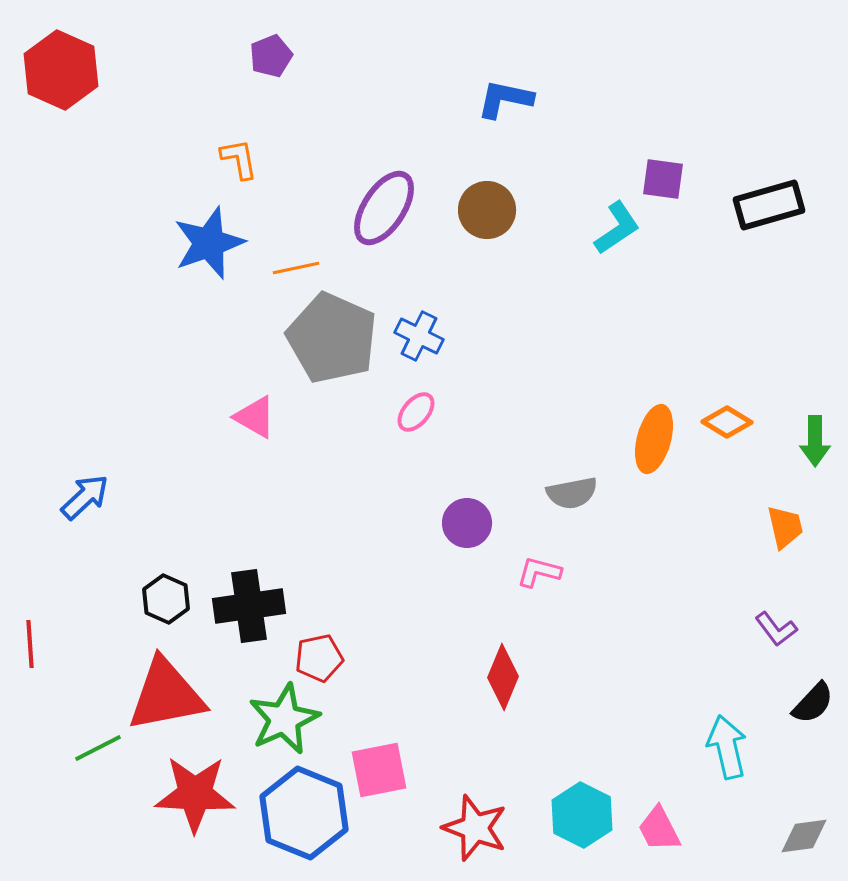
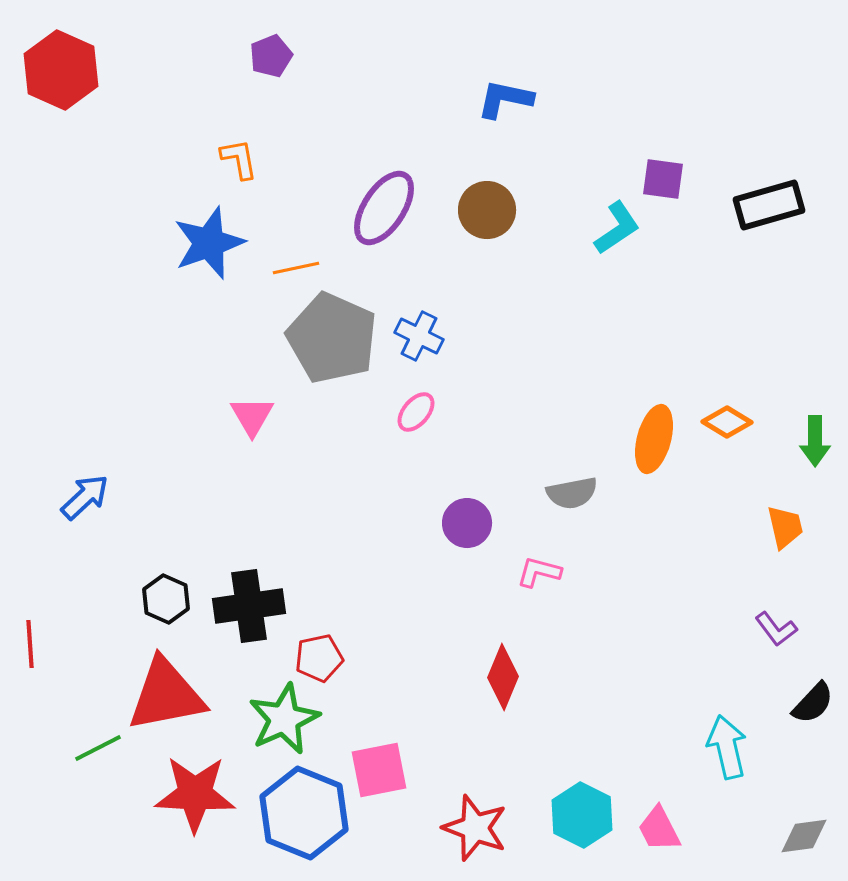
pink triangle at (255, 417): moved 3 px left, 1 px up; rotated 30 degrees clockwise
